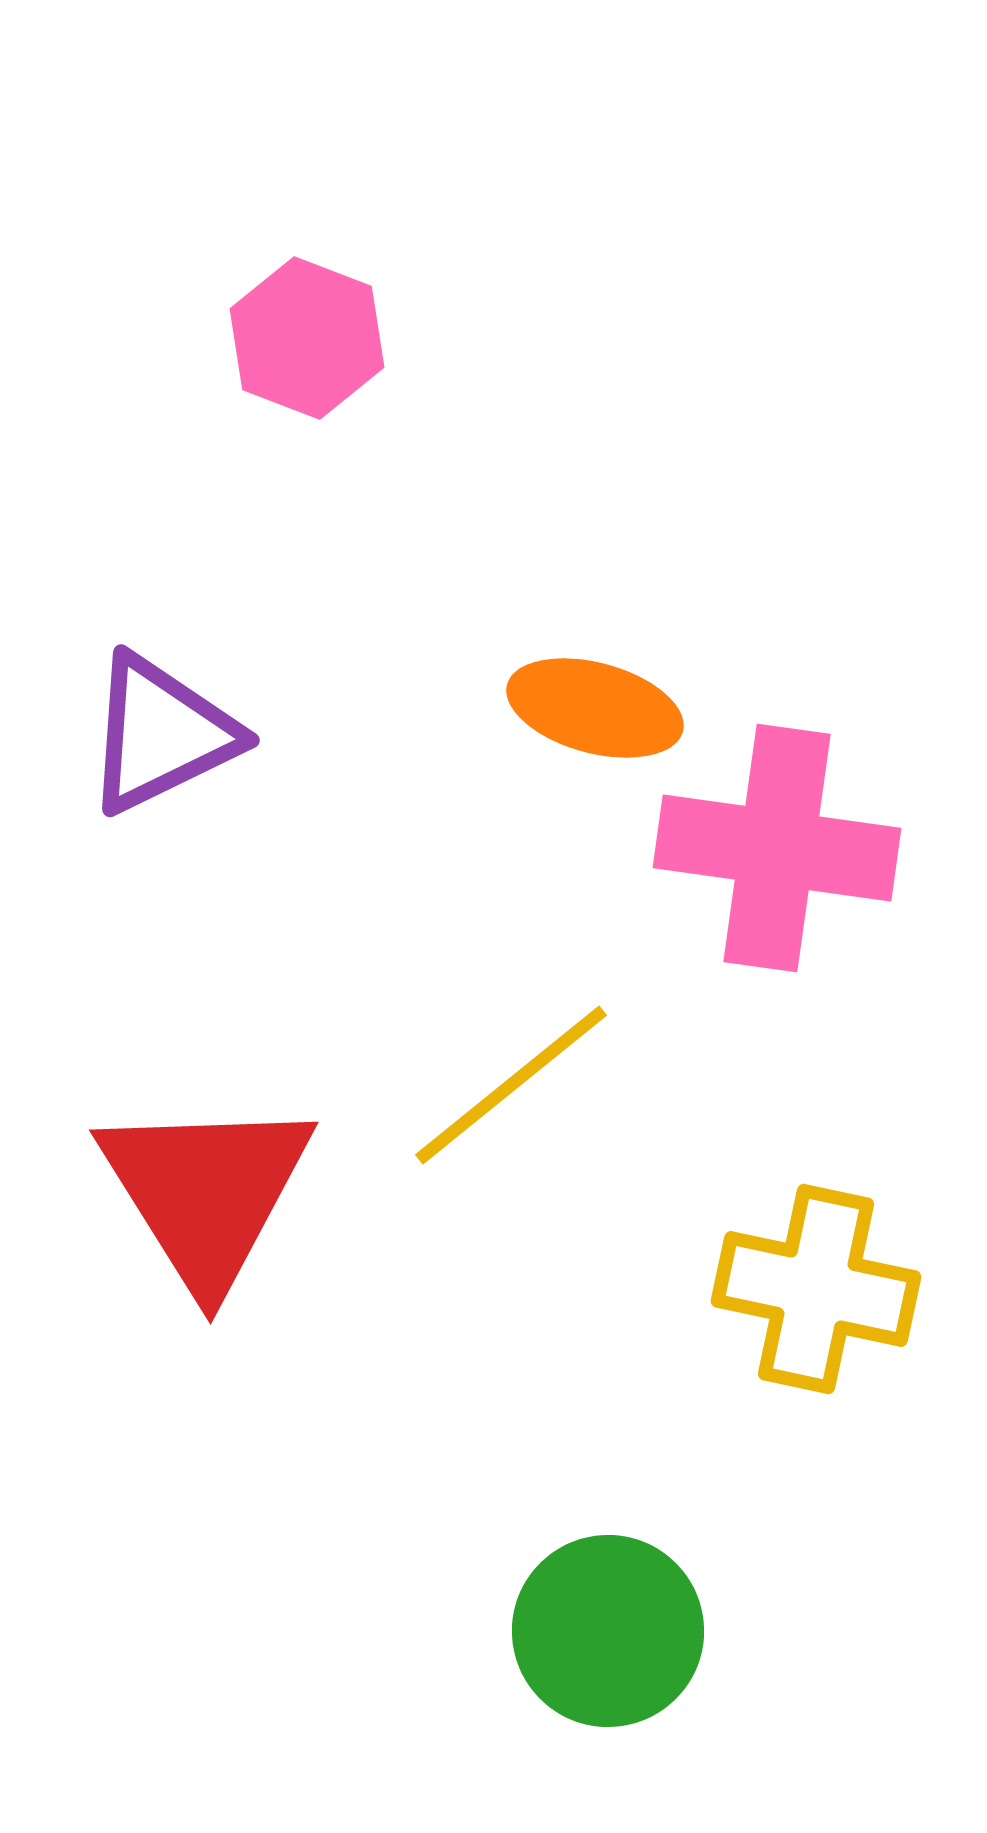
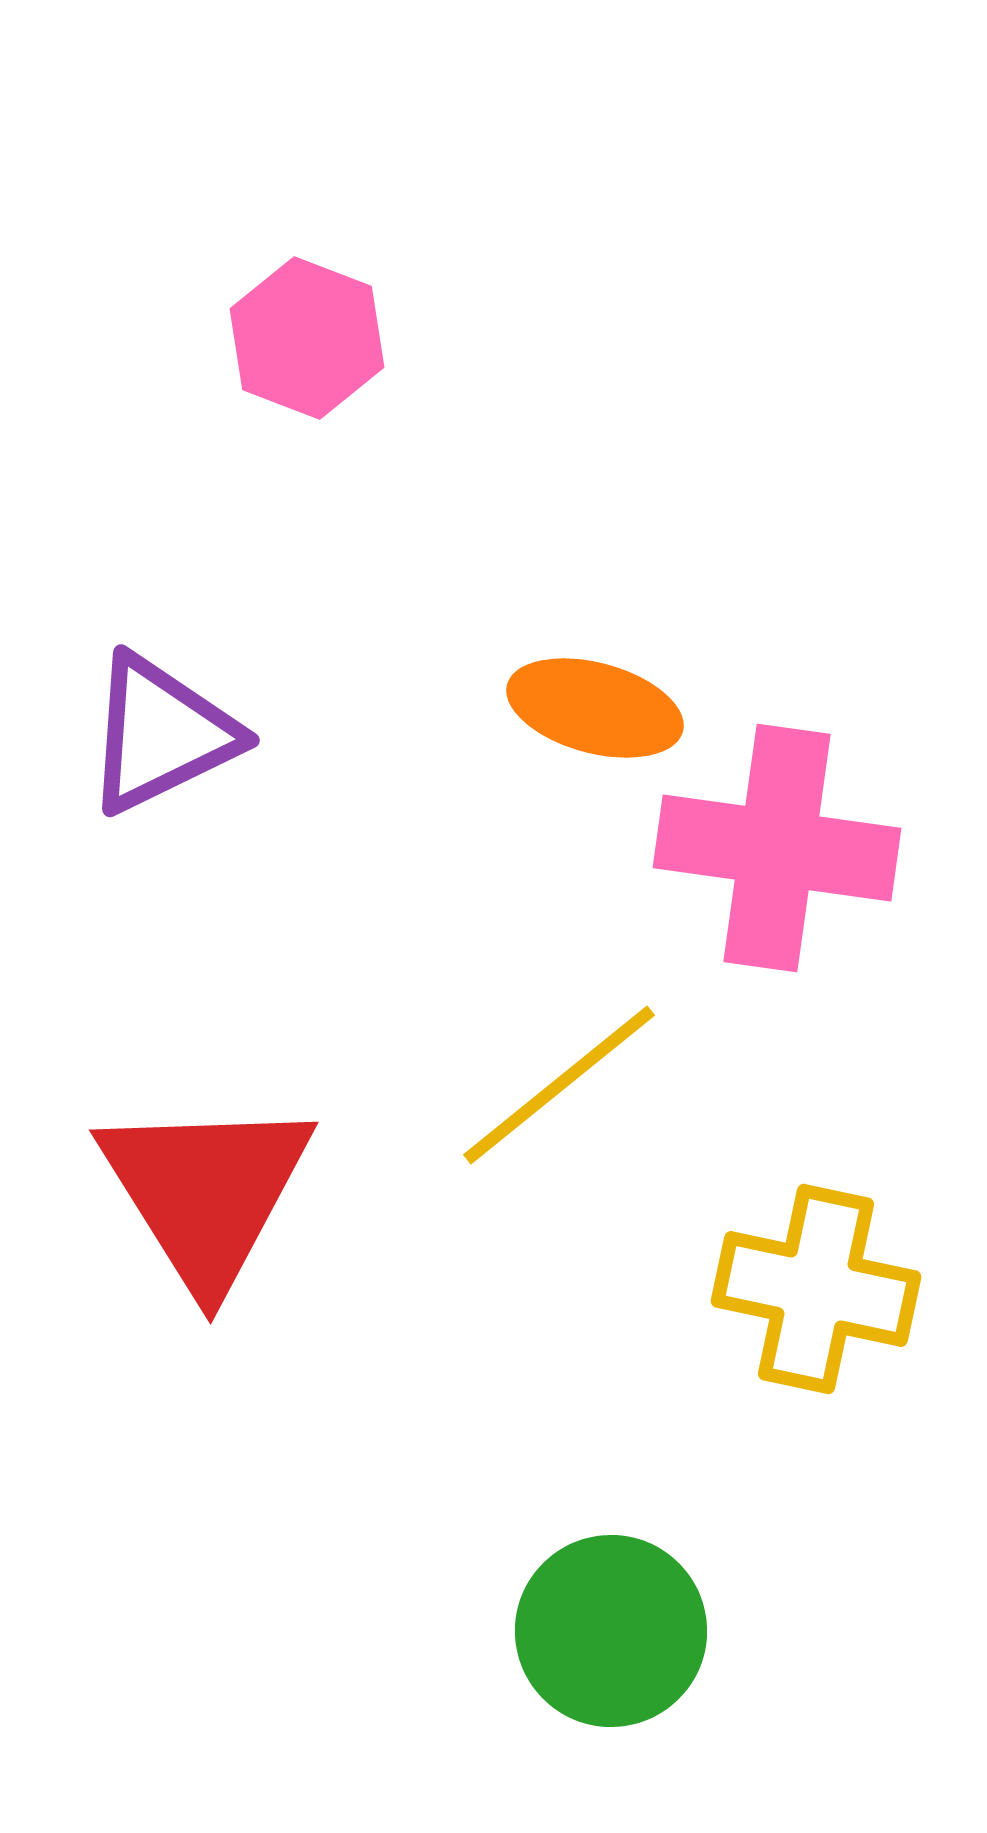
yellow line: moved 48 px right
green circle: moved 3 px right
